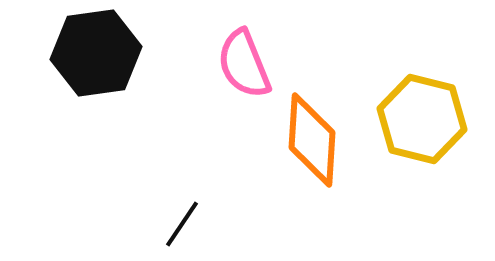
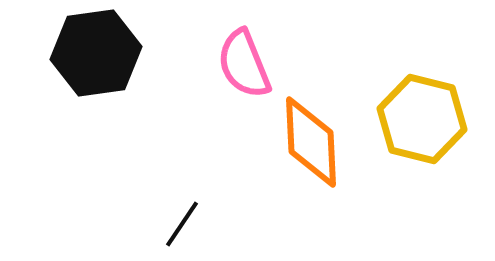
orange diamond: moved 1 px left, 2 px down; rotated 6 degrees counterclockwise
